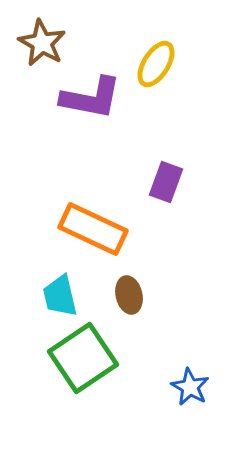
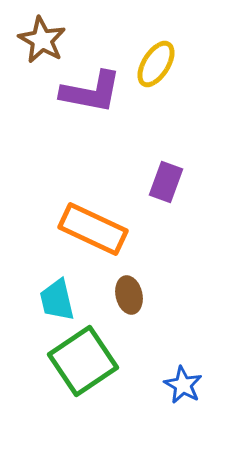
brown star: moved 3 px up
purple L-shape: moved 6 px up
cyan trapezoid: moved 3 px left, 4 px down
green square: moved 3 px down
blue star: moved 7 px left, 2 px up
